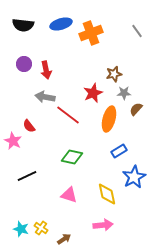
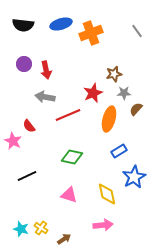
red line: rotated 60 degrees counterclockwise
